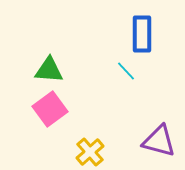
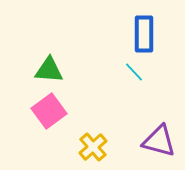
blue rectangle: moved 2 px right
cyan line: moved 8 px right, 1 px down
pink square: moved 1 px left, 2 px down
yellow cross: moved 3 px right, 5 px up
